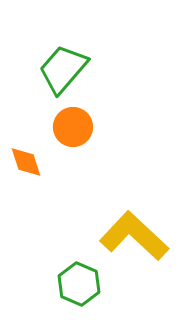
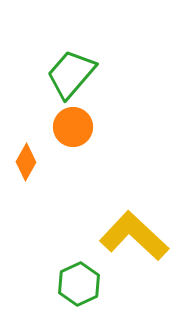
green trapezoid: moved 8 px right, 5 px down
orange diamond: rotated 48 degrees clockwise
green hexagon: rotated 12 degrees clockwise
